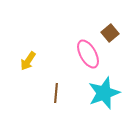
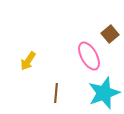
brown square: moved 1 px down
pink ellipse: moved 1 px right, 2 px down
